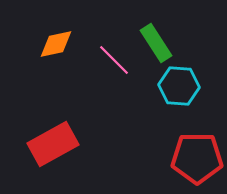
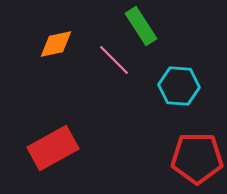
green rectangle: moved 15 px left, 17 px up
red rectangle: moved 4 px down
